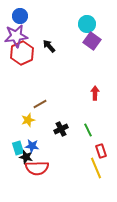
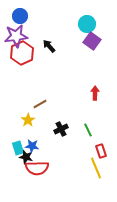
yellow star: rotated 16 degrees counterclockwise
